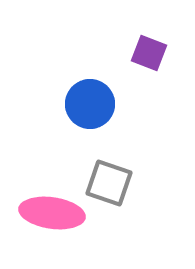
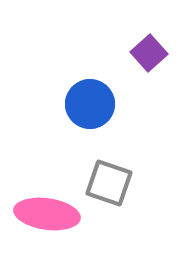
purple square: rotated 27 degrees clockwise
pink ellipse: moved 5 px left, 1 px down
